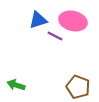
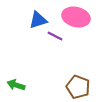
pink ellipse: moved 3 px right, 4 px up
